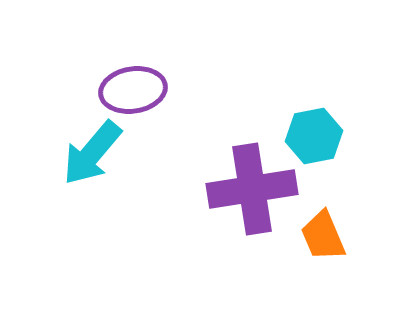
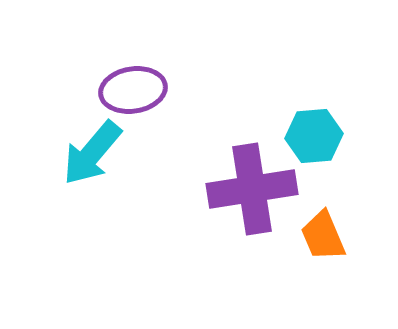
cyan hexagon: rotated 6 degrees clockwise
